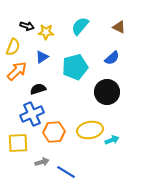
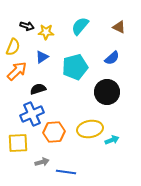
yellow ellipse: moved 1 px up
blue line: rotated 24 degrees counterclockwise
